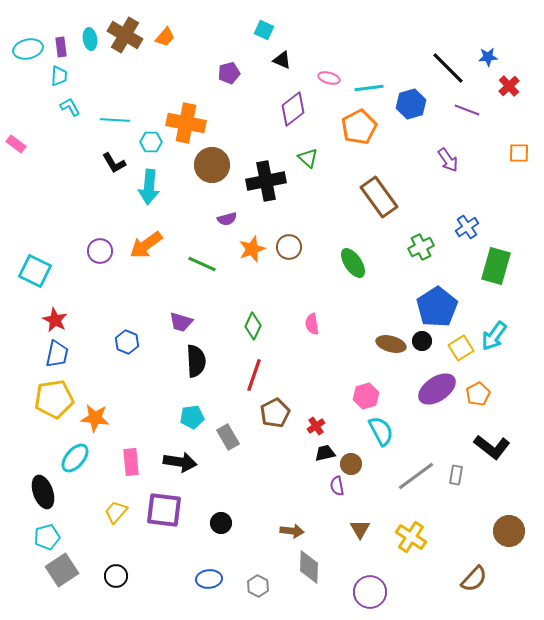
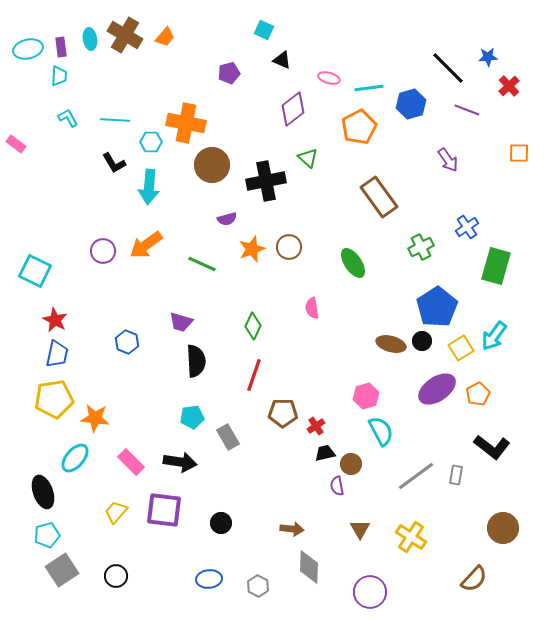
cyan L-shape at (70, 107): moved 2 px left, 11 px down
purple circle at (100, 251): moved 3 px right
pink semicircle at (312, 324): moved 16 px up
brown pentagon at (275, 413): moved 8 px right; rotated 28 degrees clockwise
pink rectangle at (131, 462): rotated 40 degrees counterclockwise
brown arrow at (292, 531): moved 2 px up
brown circle at (509, 531): moved 6 px left, 3 px up
cyan pentagon at (47, 537): moved 2 px up
